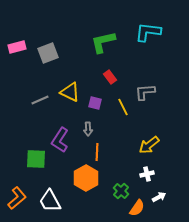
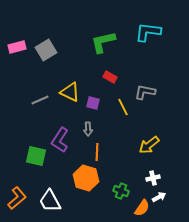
gray square: moved 2 px left, 3 px up; rotated 10 degrees counterclockwise
red rectangle: rotated 24 degrees counterclockwise
gray L-shape: rotated 15 degrees clockwise
purple square: moved 2 px left
green square: moved 3 px up; rotated 10 degrees clockwise
white cross: moved 6 px right, 4 px down
orange hexagon: rotated 15 degrees counterclockwise
green cross: rotated 21 degrees counterclockwise
orange semicircle: moved 5 px right
